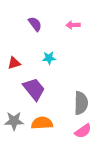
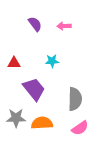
pink arrow: moved 9 px left, 1 px down
cyan star: moved 3 px right, 3 px down
red triangle: rotated 16 degrees clockwise
gray semicircle: moved 6 px left, 4 px up
gray star: moved 2 px right, 3 px up
pink semicircle: moved 3 px left, 3 px up
